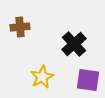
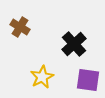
brown cross: rotated 36 degrees clockwise
